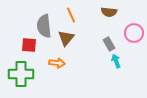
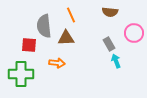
brown semicircle: moved 1 px right
brown triangle: rotated 48 degrees clockwise
